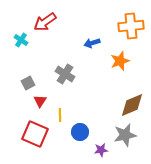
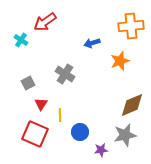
red triangle: moved 1 px right, 3 px down
